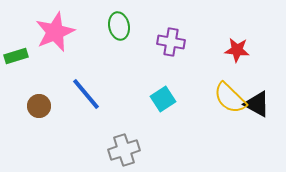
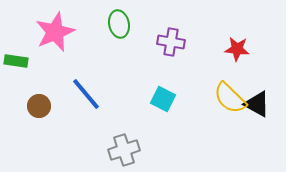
green ellipse: moved 2 px up
red star: moved 1 px up
green rectangle: moved 5 px down; rotated 25 degrees clockwise
cyan square: rotated 30 degrees counterclockwise
